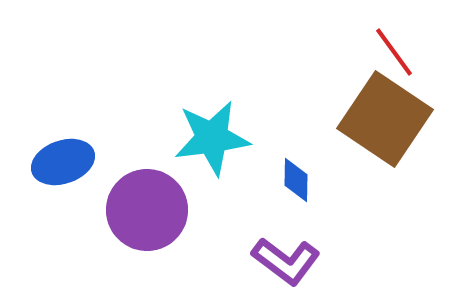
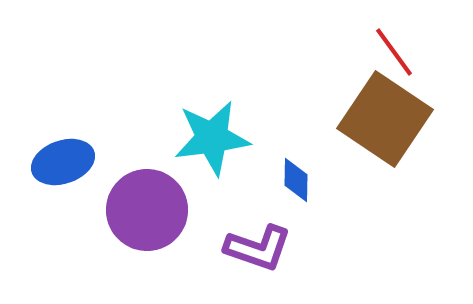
purple L-shape: moved 28 px left, 13 px up; rotated 18 degrees counterclockwise
